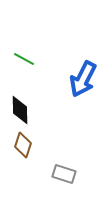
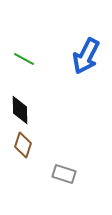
blue arrow: moved 3 px right, 23 px up
